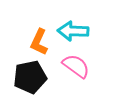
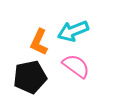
cyan arrow: rotated 24 degrees counterclockwise
